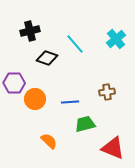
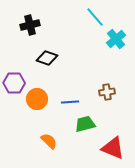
black cross: moved 6 px up
cyan line: moved 20 px right, 27 px up
orange circle: moved 2 px right
